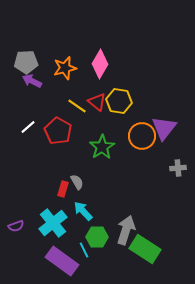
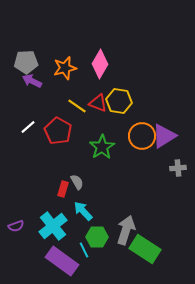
red triangle: moved 1 px right, 1 px down; rotated 18 degrees counterclockwise
purple triangle: moved 8 px down; rotated 20 degrees clockwise
cyan cross: moved 3 px down
